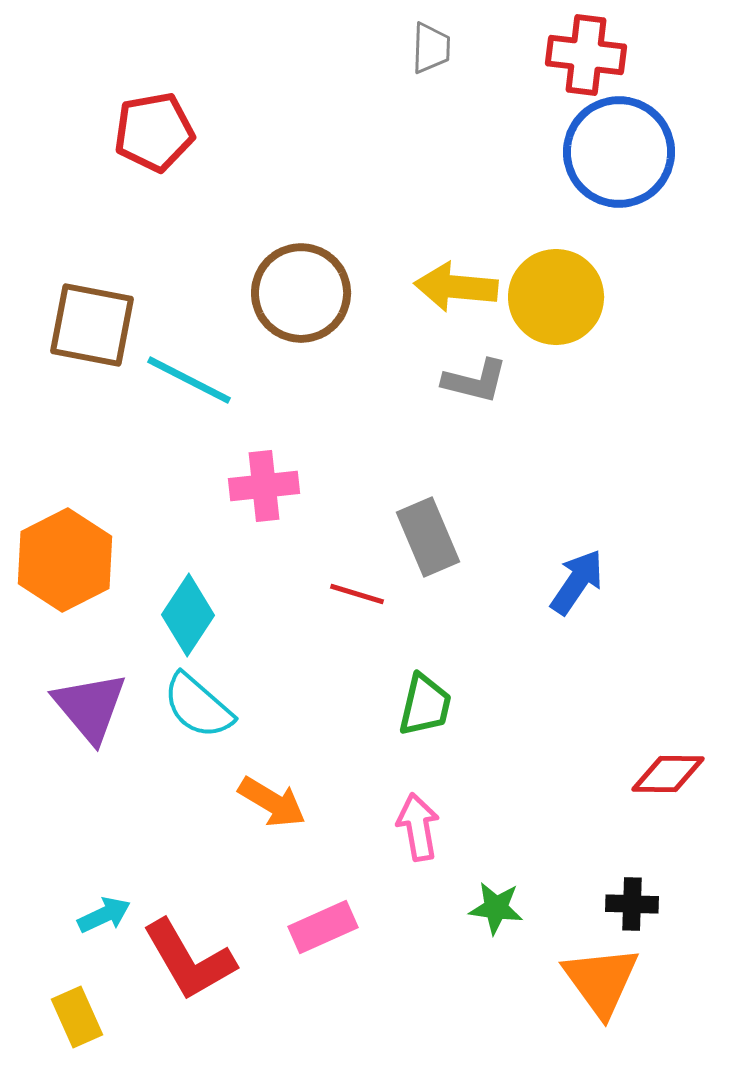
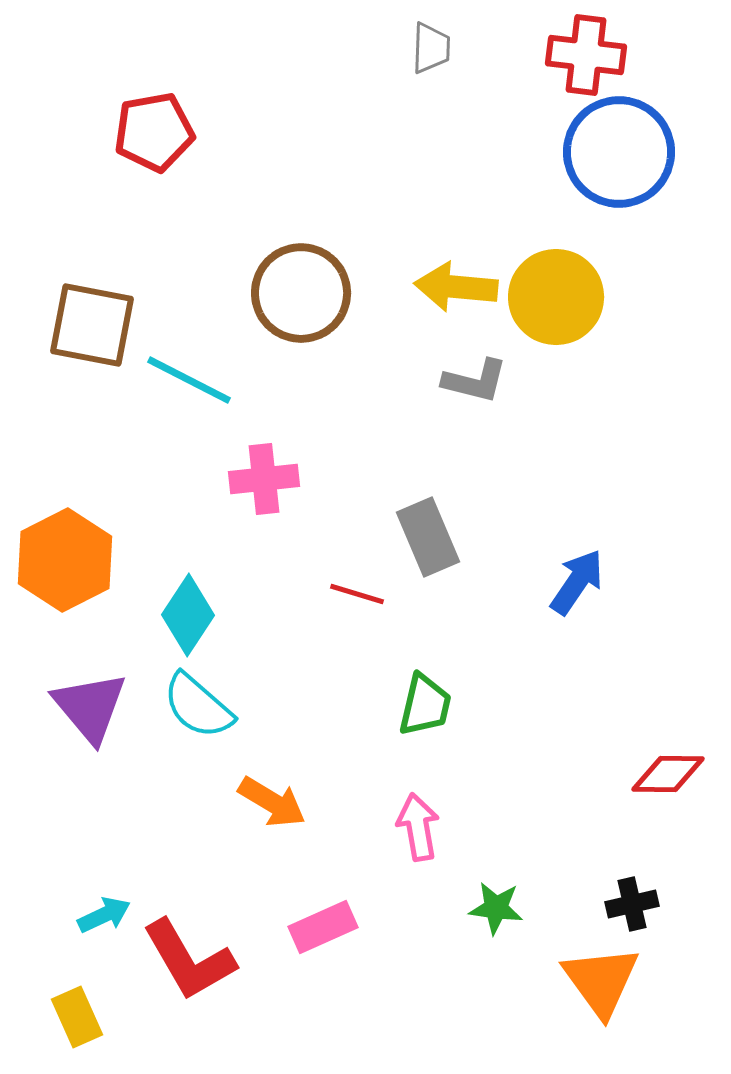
pink cross: moved 7 px up
black cross: rotated 15 degrees counterclockwise
